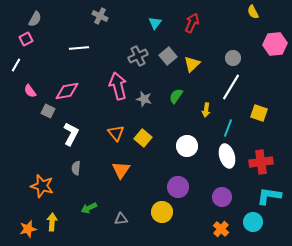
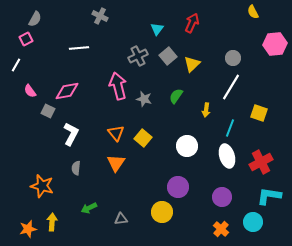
cyan triangle at (155, 23): moved 2 px right, 6 px down
cyan line at (228, 128): moved 2 px right
red cross at (261, 162): rotated 20 degrees counterclockwise
orange triangle at (121, 170): moved 5 px left, 7 px up
